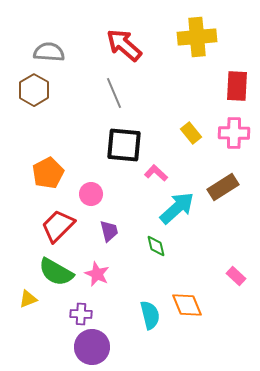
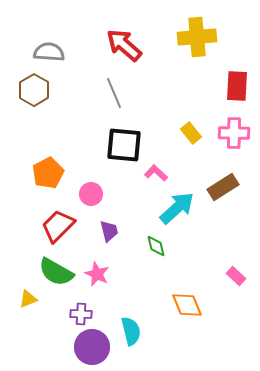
cyan semicircle: moved 19 px left, 16 px down
